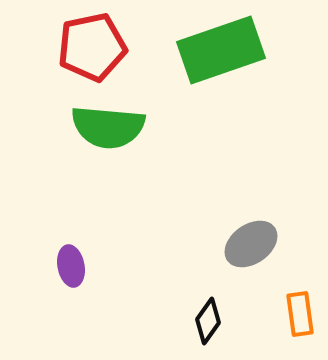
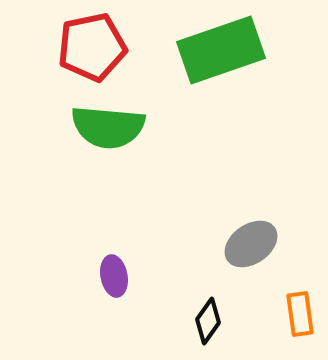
purple ellipse: moved 43 px right, 10 px down
